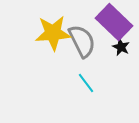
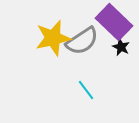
yellow star: moved 5 px down; rotated 9 degrees counterclockwise
gray semicircle: rotated 84 degrees clockwise
cyan line: moved 7 px down
